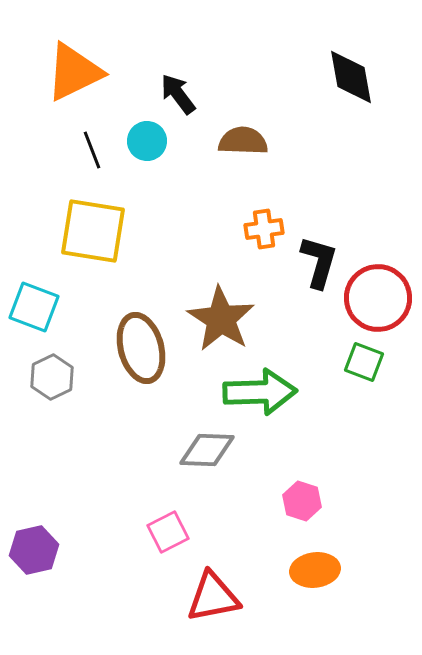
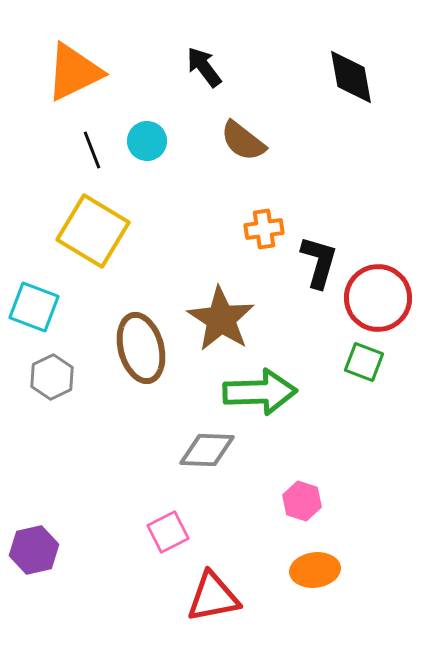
black arrow: moved 26 px right, 27 px up
brown semicircle: rotated 144 degrees counterclockwise
yellow square: rotated 22 degrees clockwise
